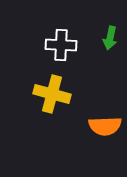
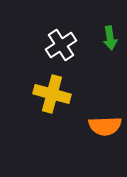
green arrow: rotated 20 degrees counterclockwise
white cross: rotated 36 degrees counterclockwise
